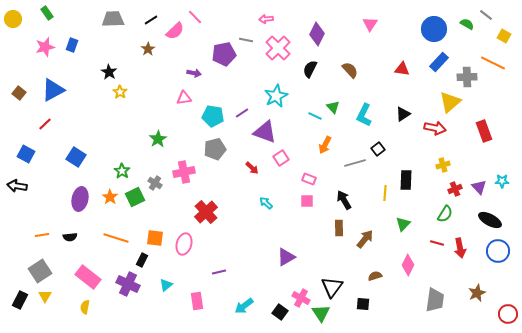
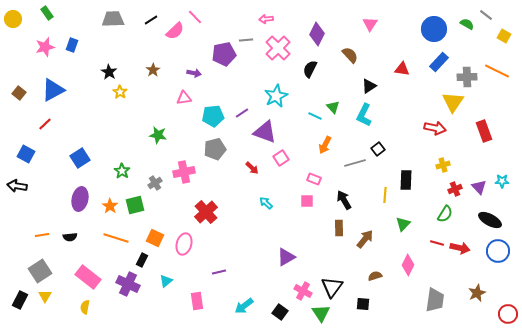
gray line at (246, 40): rotated 16 degrees counterclockwise
brown star at (148, 49): moved 5 px right, 21 px down
orange line at (493, 63): moved 4 px right, 8 px down
brown semicircle at (350, 70): moved 15 px up
yellow triangle at (450, 102): moved 3 px right; rotated 15 degrees counterclockwise
black triangle at (403, 114): moved 34 px left, 28 px up
cyan pentagon at (213, 116): rotated 15 degrees counterclockwise
green star at (158, 139): moved 4 px up; rotated 30 degrees counterclockwise
blue square at (76, 157): moved 4 px right, 1 px down; rotated 24 degrees clockwise
pink rectangle at (309, 179): moved 5 px right
gray cross at (155, 183): rotated 24 degrees clockwise
yellow line at (385, 193): moved 2 px down
orange star at (110, 197): moved 9 px down
green square at (135, 197): moved 8 px down; rotated 12 degrees clockwise
orange square at (155, 238): rotated 18 degrees clockwise
red arrow at (460, 248): rotated 66 degrees counterclockwise
cyan triangle at (166, 285): moved 4 px up
pink cross at (301, 298): moved 2 px right, 7 px up
